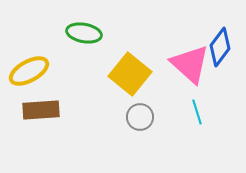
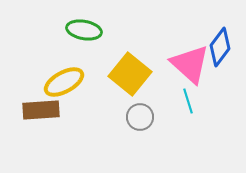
green ellipse: moved 3 px up
yellow ellipse: moved 35 px right, 11 px down
cyan line: moved 9 px left, 11 px up
